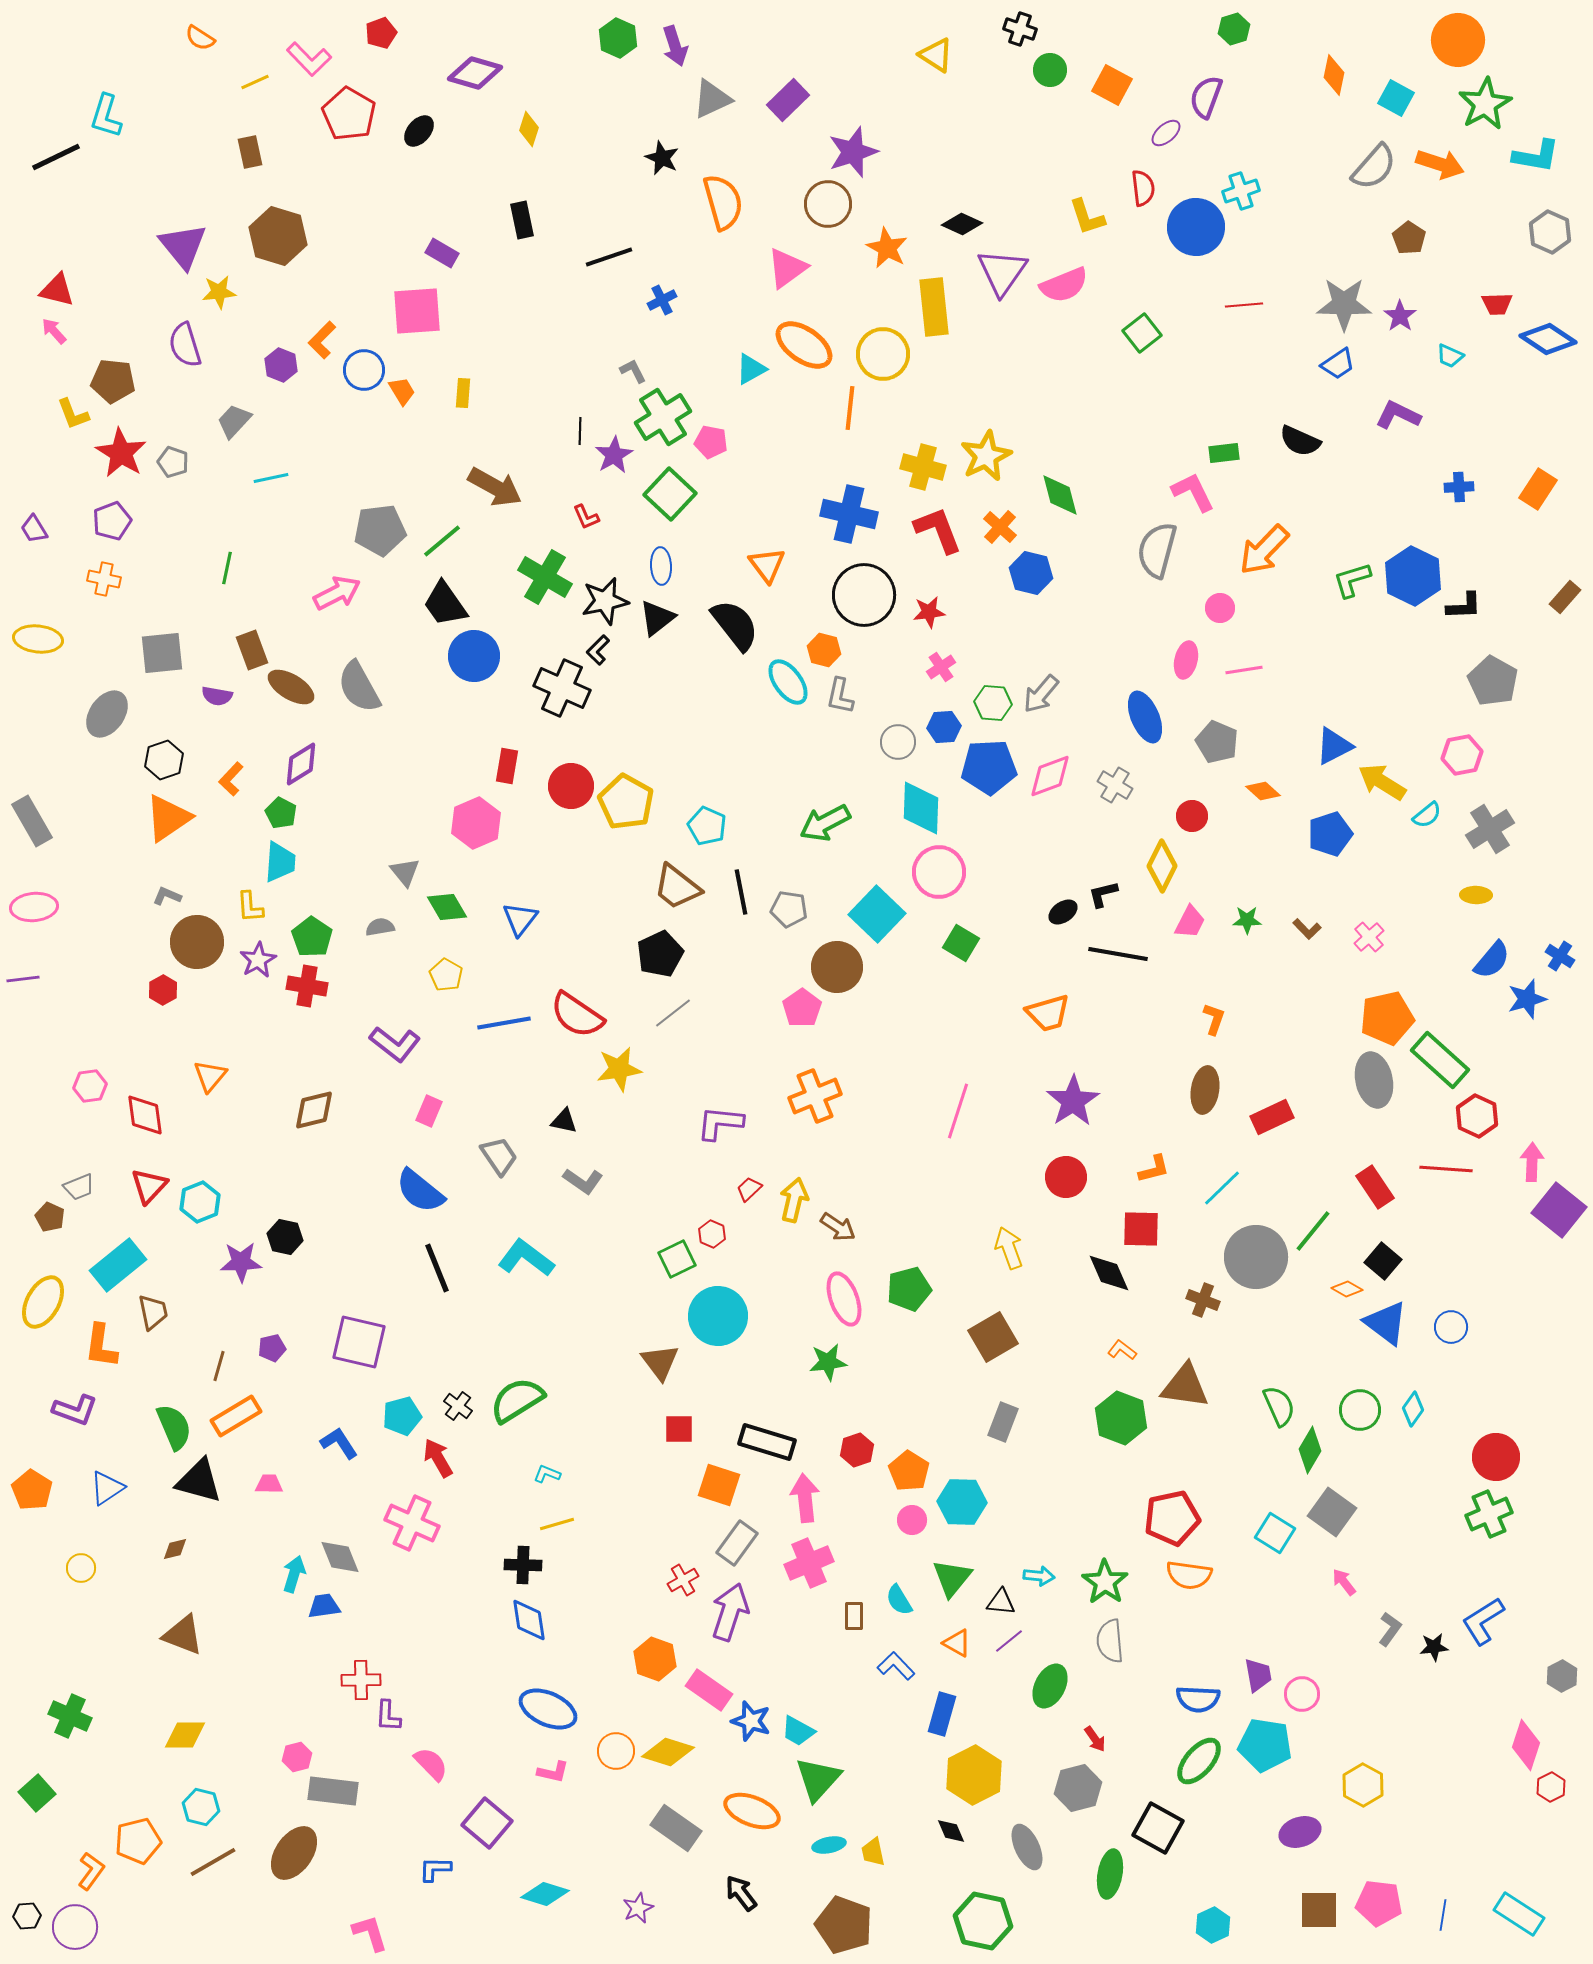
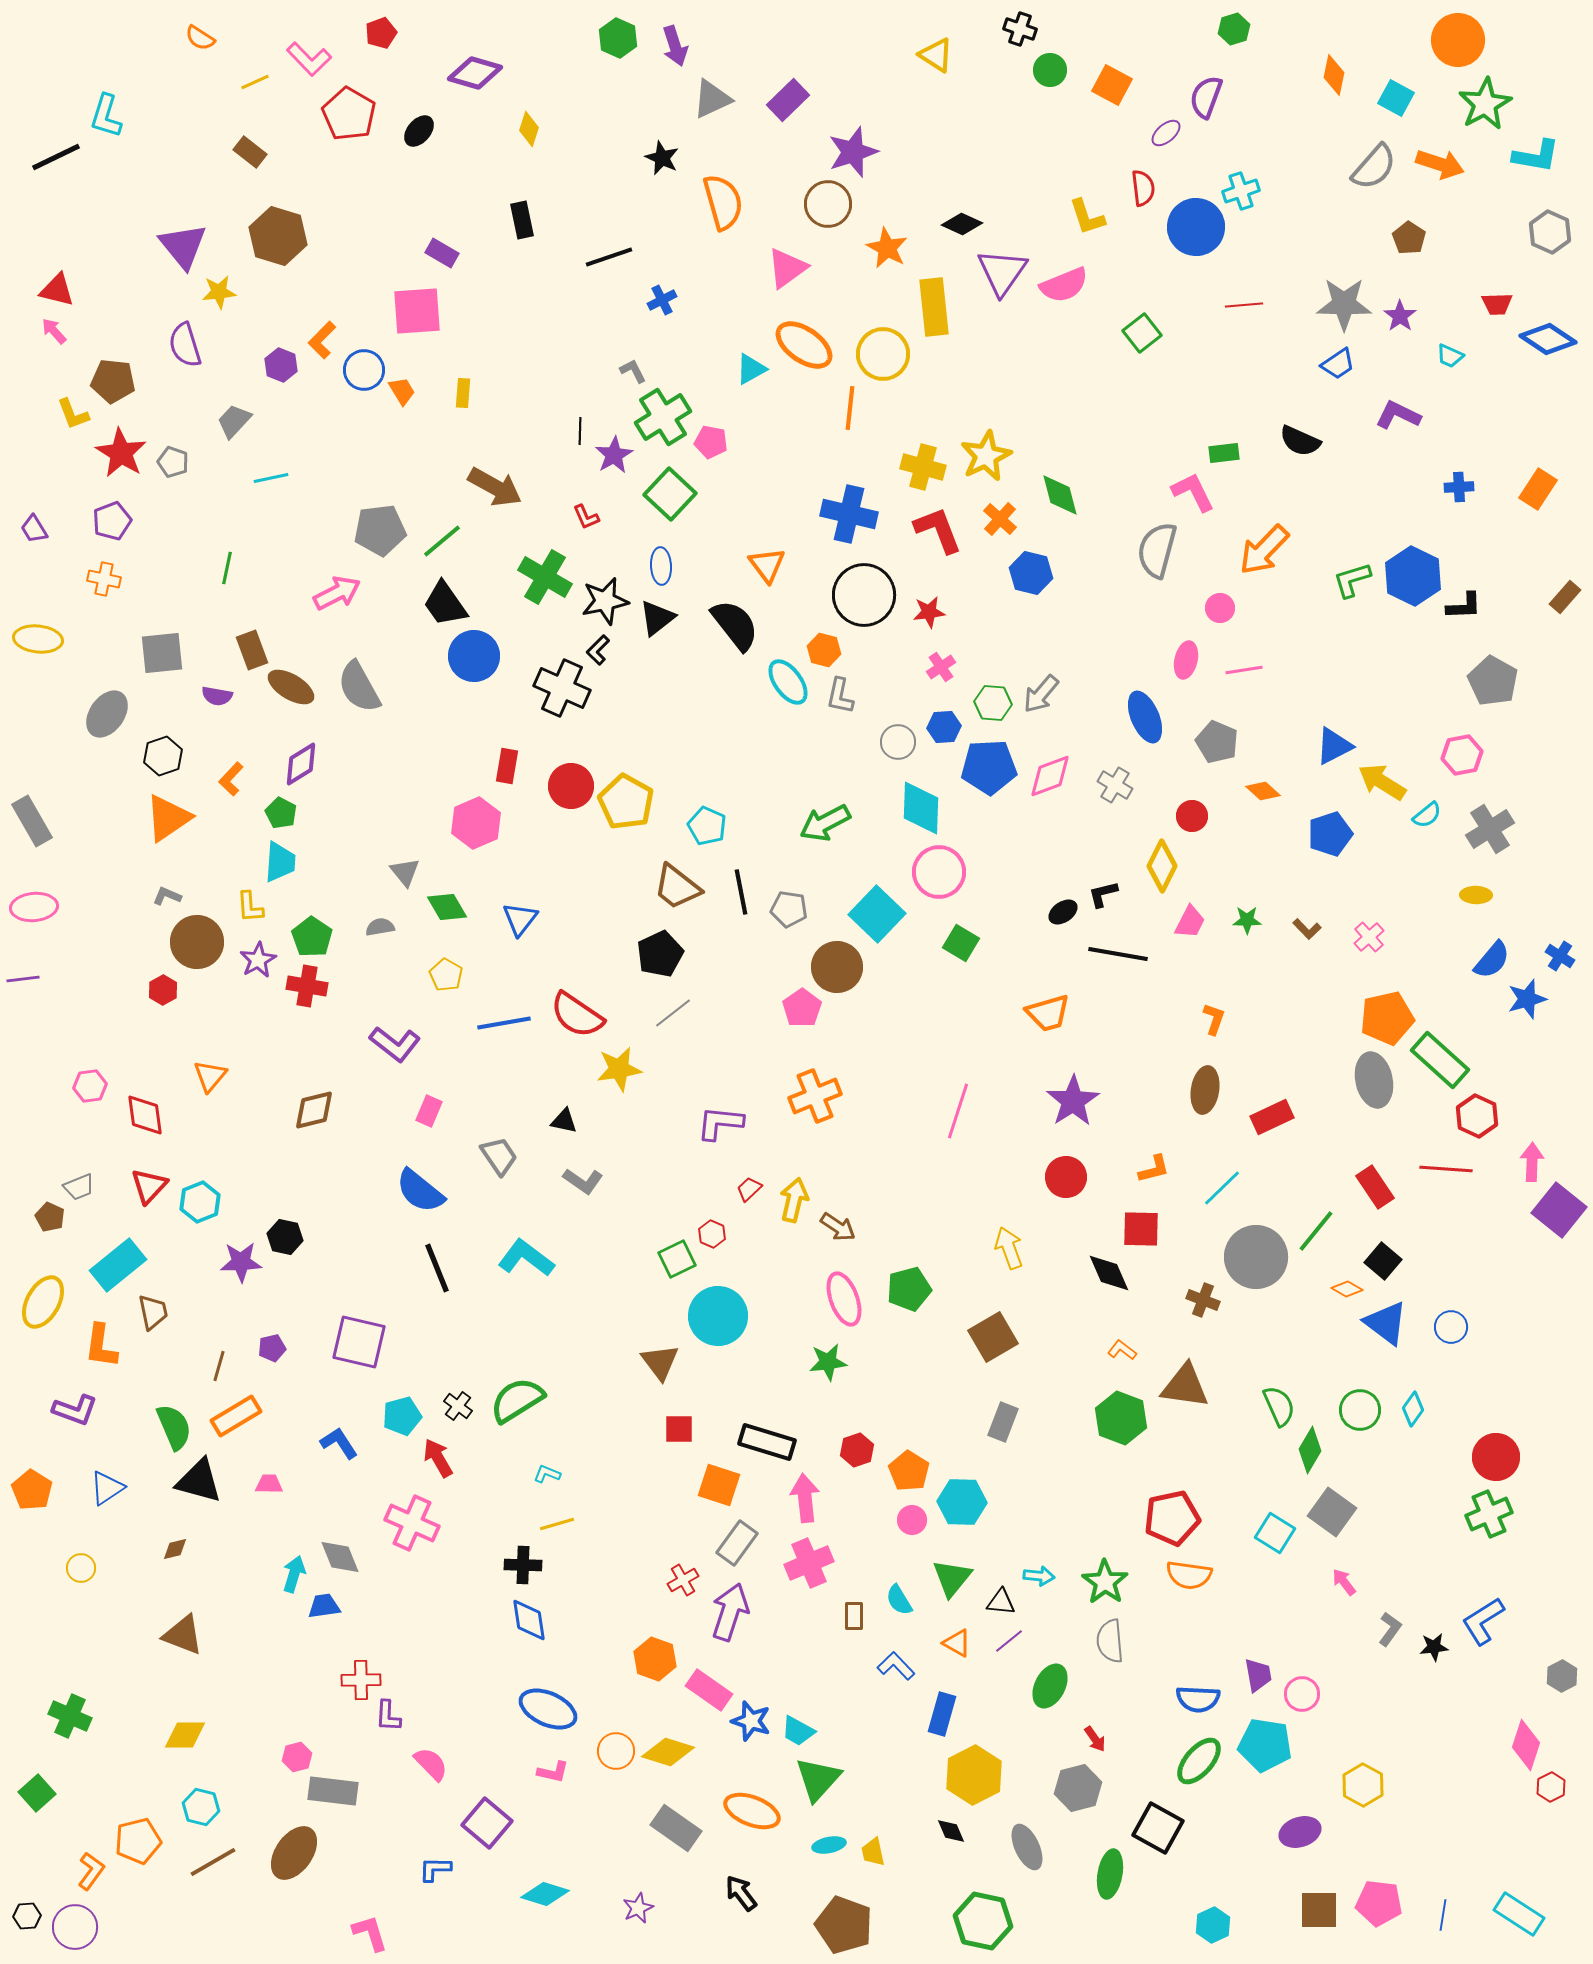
brown rectangle at (250, 152): rotated 40 degrees counterclockwise
orange cross at (1000, 527): moved 8 px up
black hexagon at (164, 760): moved 1 px left, 4 px up
green line at (1313, 1231): moved 3 px right
